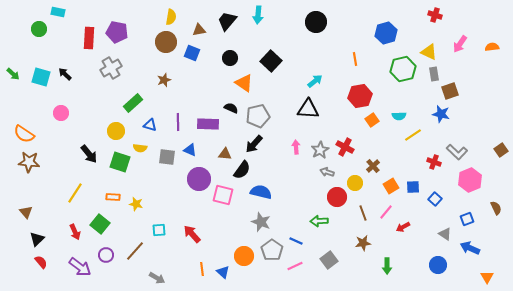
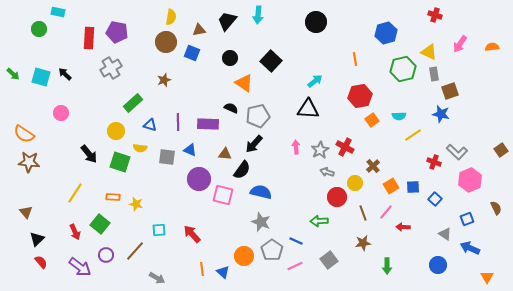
red arrow at (403, 227): rotated 32 degrees clockwise
